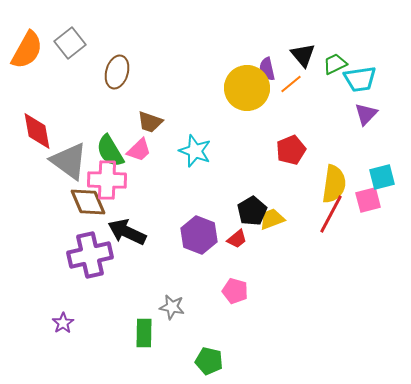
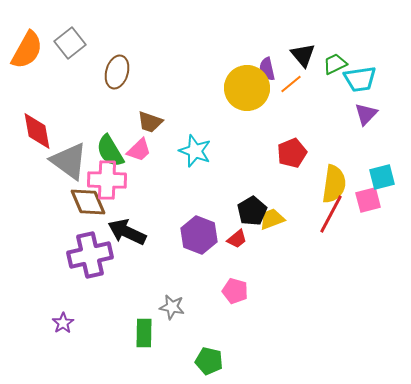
red pentagon: moved 1 px right, 3 px down
